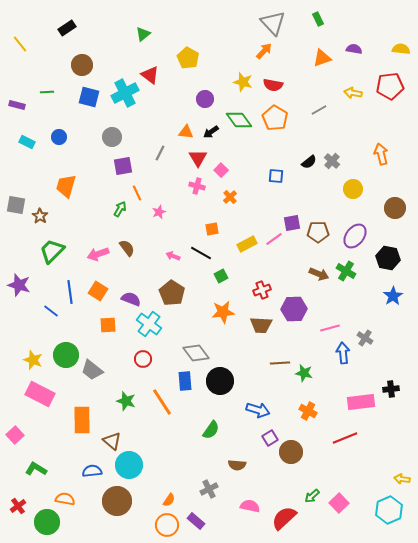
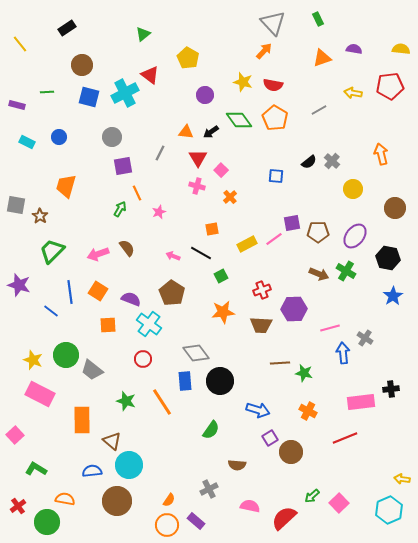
purple circle at (205, 99): moved 4 px up
